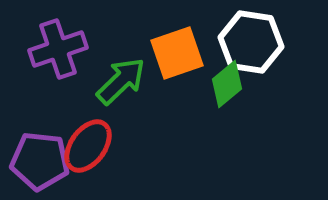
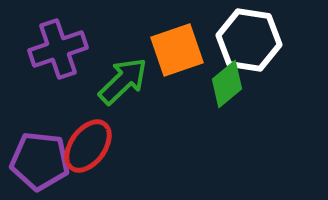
white hexagon: moved 2 px left, 2 px up
orange square: moved 3 px up
green arrow: moved 2 px right
